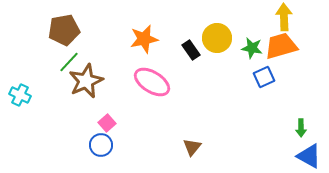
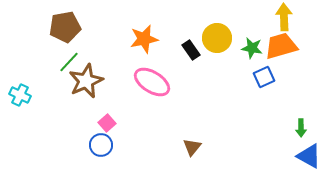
brown pentagon: moved 1 px right, 3 px up
